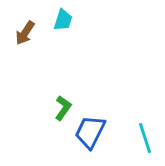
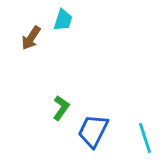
brown arrow: moved 6 px right, 5 px down
green L-shape: moved 2 px left
blue trapezoid: moved 3 px right, 1 px up
